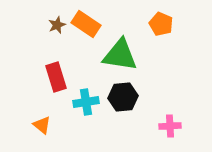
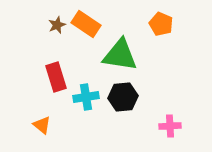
cyan cross: moved 5 px up
